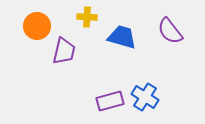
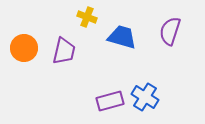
yellow cross: rotated 18 degrees clockwise
orange circle: moved 13 px left, 22 px down
purple semicircle: rotated 56 degrees clockwise
